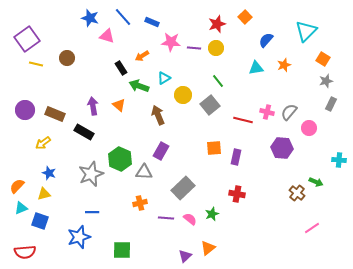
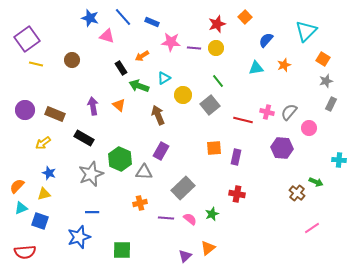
brown circle at (67, 58): moved 5 px right, 2 px down
black rectangle at (84, 132): moved 6 px down
